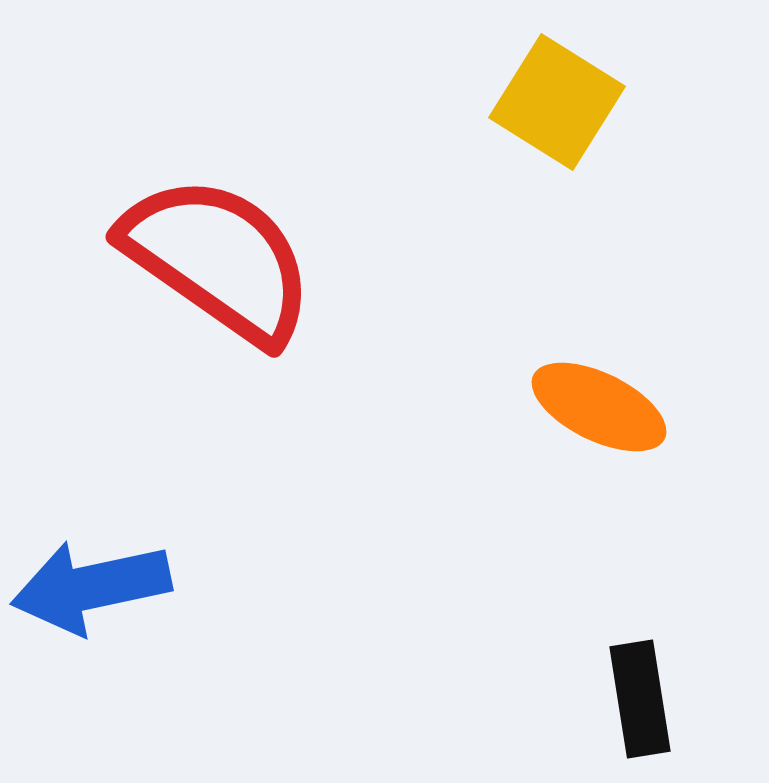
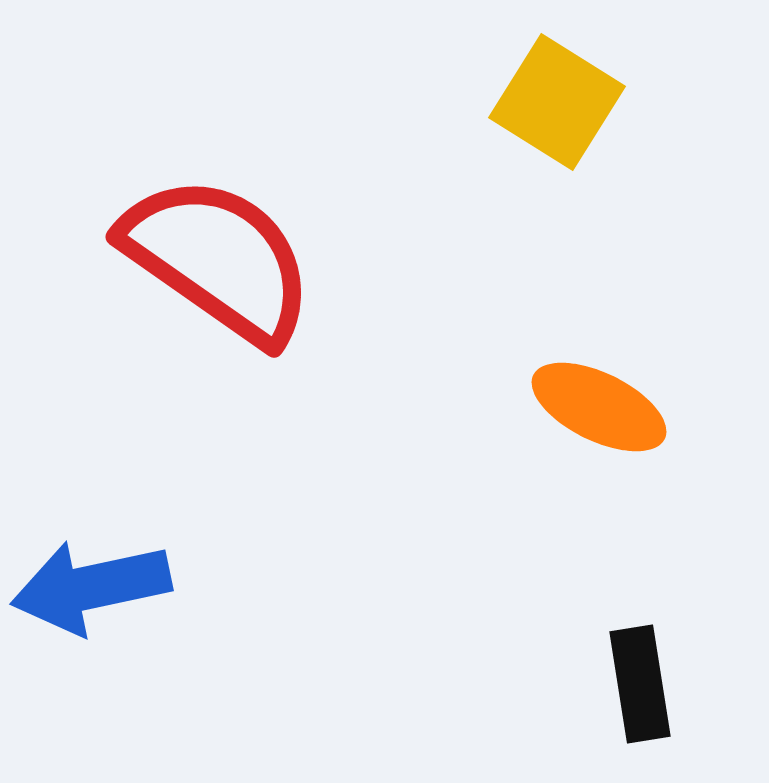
black rectangle: moved 15 px up
